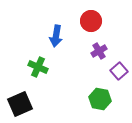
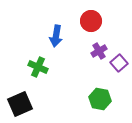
purple square: moved 8 px up
